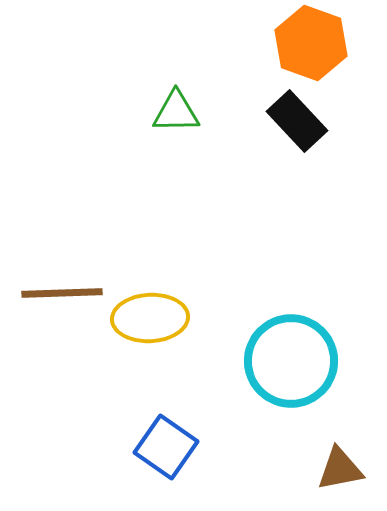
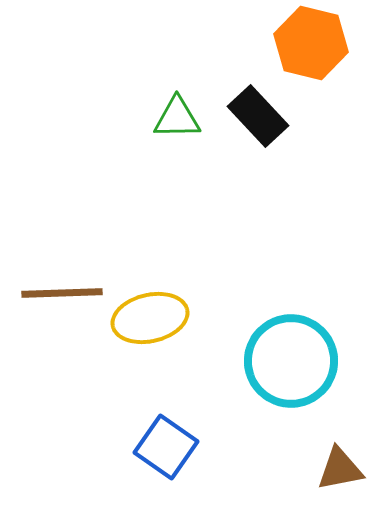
orange hexagon: rotated 6 degrees counterclockwise
green triangle: moved 1 px right, 6 px down
black rectangle: moved 39 px left, 5 px up
yellow ellipse: rotated 10 degrees counterclockwise
